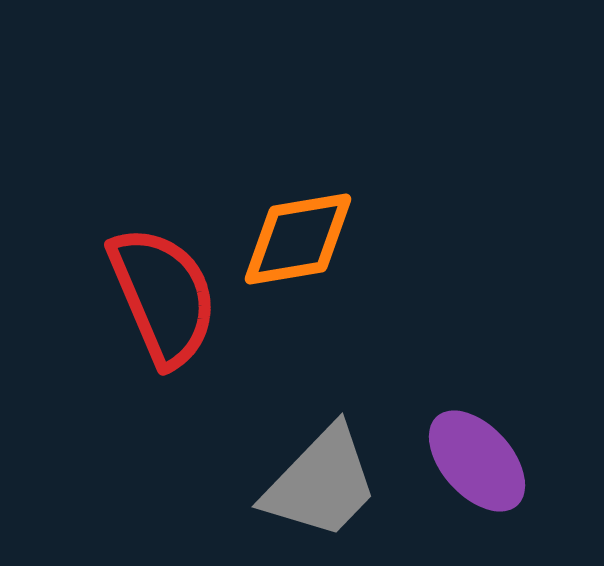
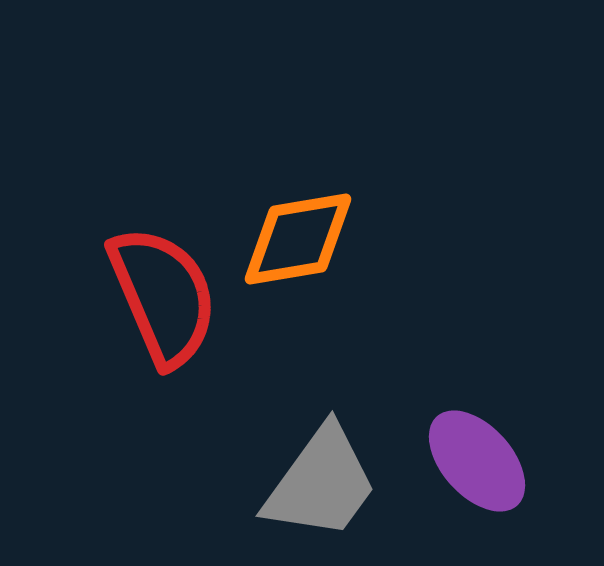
gray trapezoid: rotated 8 degrees counterclockwise
